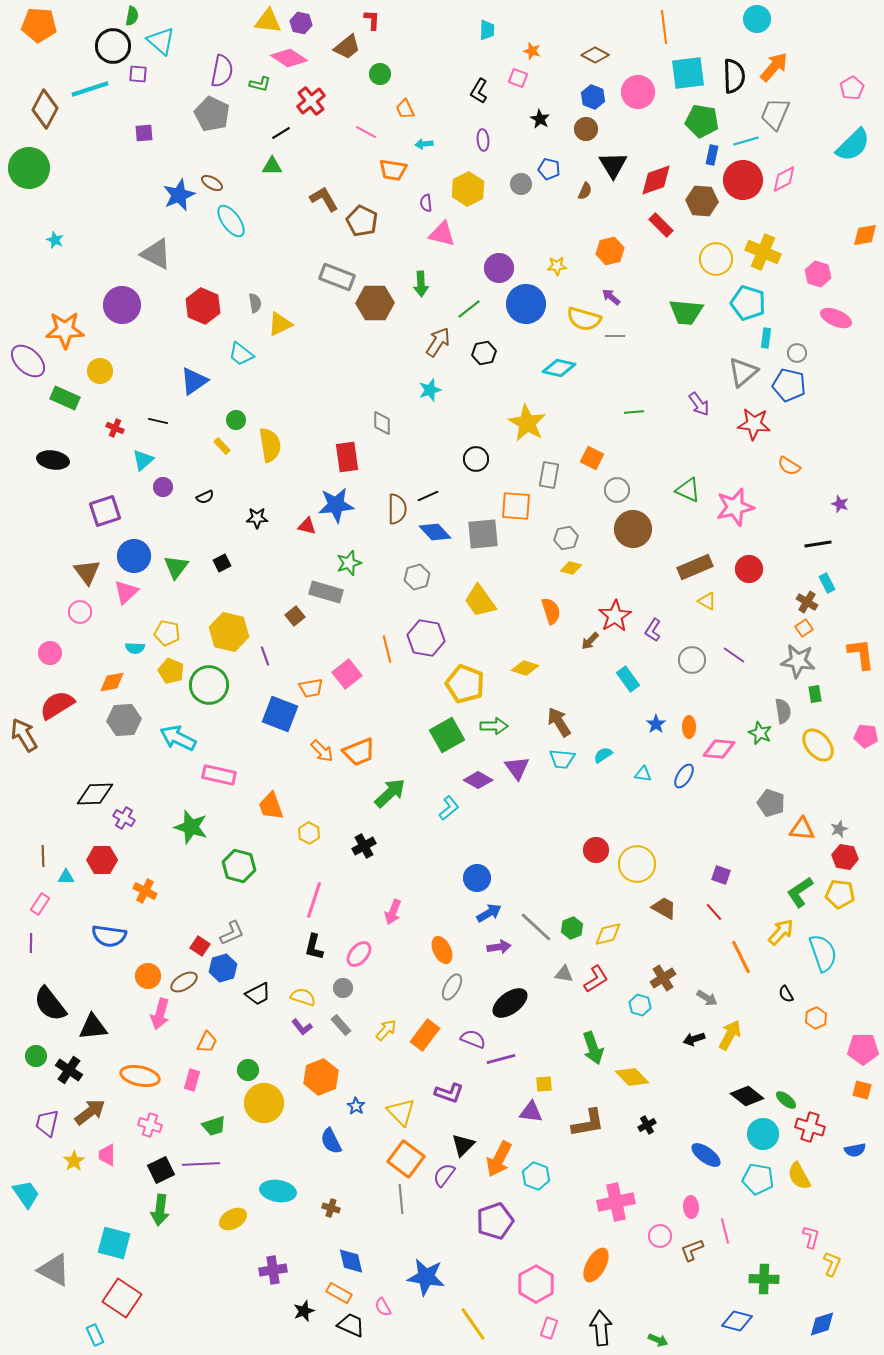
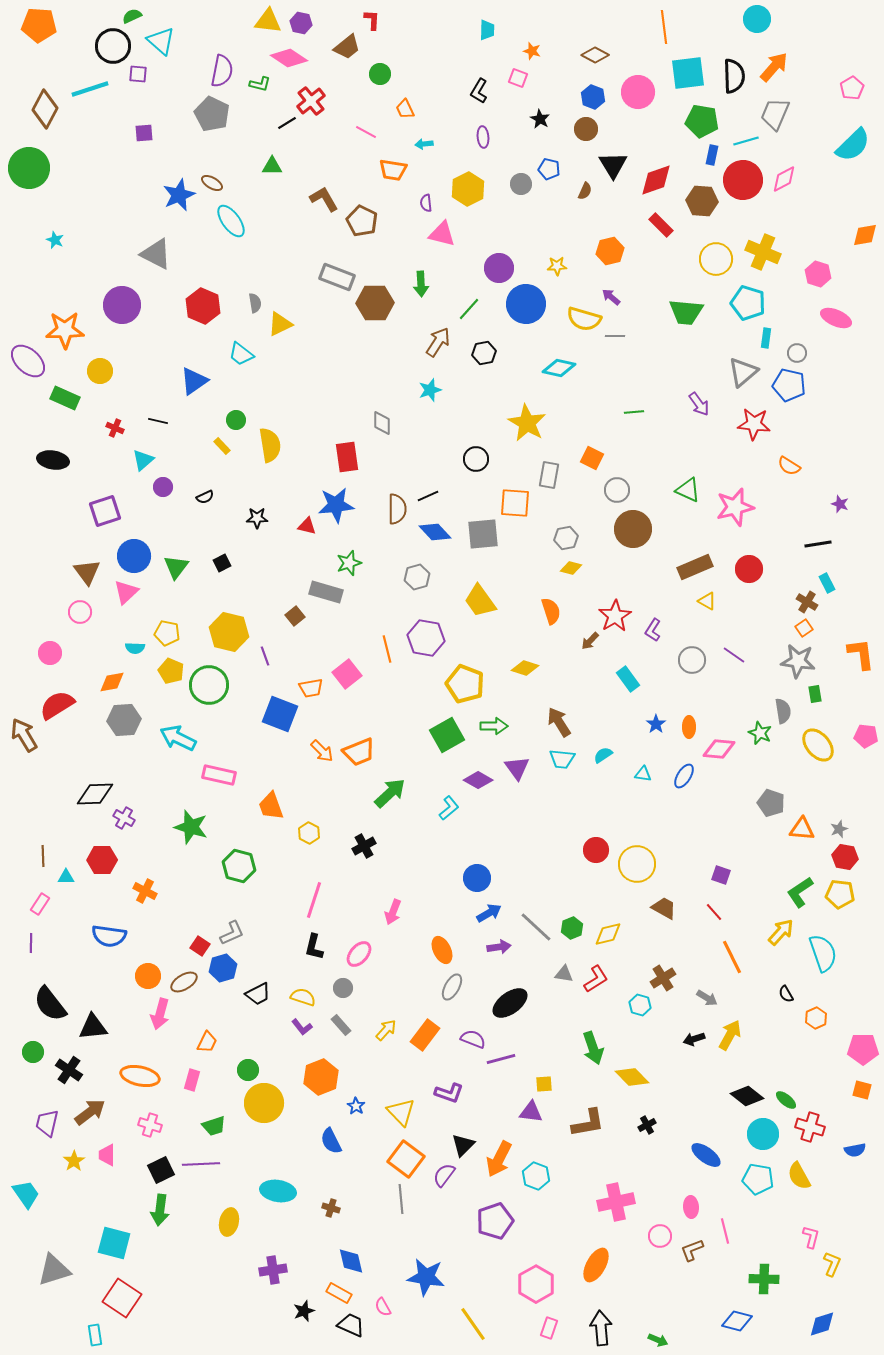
green semicircle at (132, 16): rotated 126 degrees counterclockwise
black line at (281, 133): moved 6 px right, 10 px up
purple ellipse at (483, 140): moved 3 px up
green line at (469, 309): rotated 10 degrees counterclockwise
orange square at (516, 506): moved 1 px left, 3 px up
orange line at (741, 957): moved 9 px left
green circle at (36, 1056): moved 3 px left, 4 px up
yellow ellipse at (233, 1219): moved 4 px left, 3 px down; rotated 48 degrees counterclockwise
gray triangle at (54, 1270): rotated 45 degrees counterclockwise
cyan rectangle at (95, 1335): rotated 15 degrees clockwise
